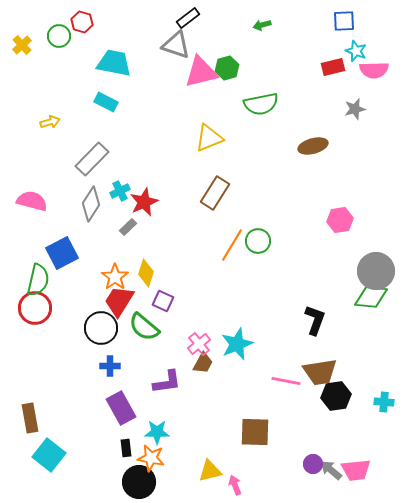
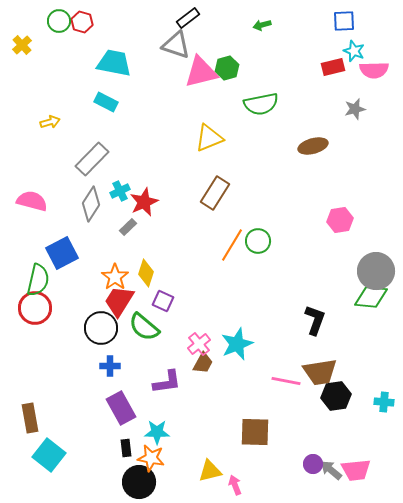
green circle at (59, 36): moved 15 px up
cyan star at (356, 51): moved 2 px left
